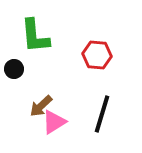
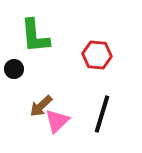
pink triangle: moved 3 px right, 1 px up; rotated 12 degrees counterclockwise
